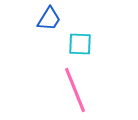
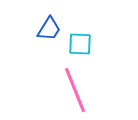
blue trapezoid: moved 10 px down
